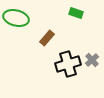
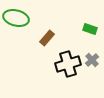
green rectangle: moved 14 px right, 16 px down
